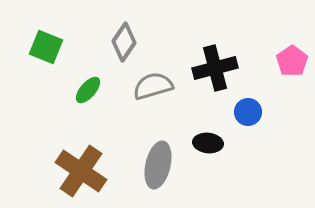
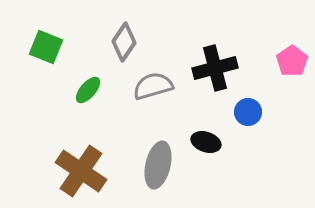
black ellipse: moved 2 px left, 1 px up; rotated 12 degrees clockwise
